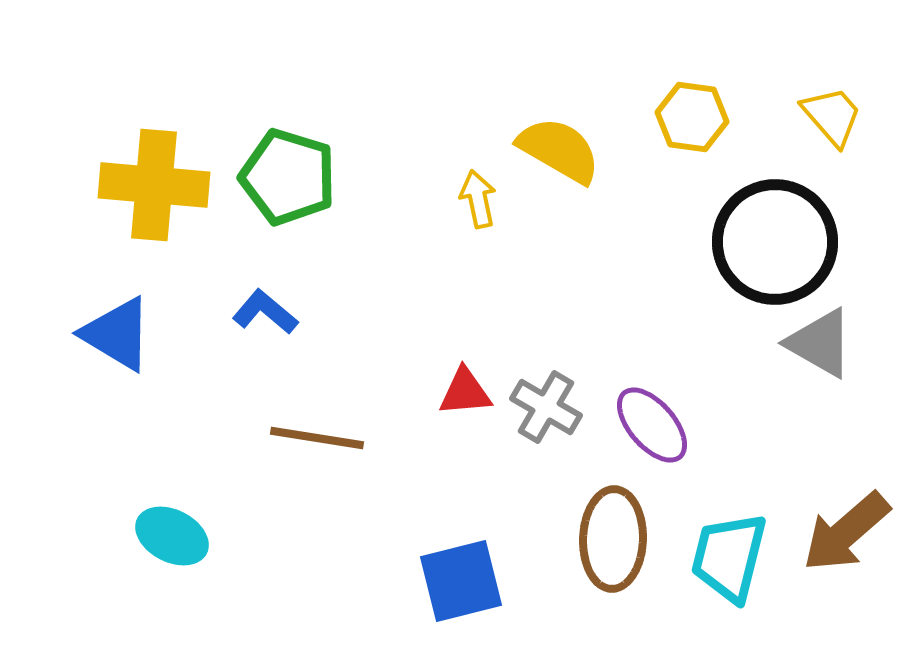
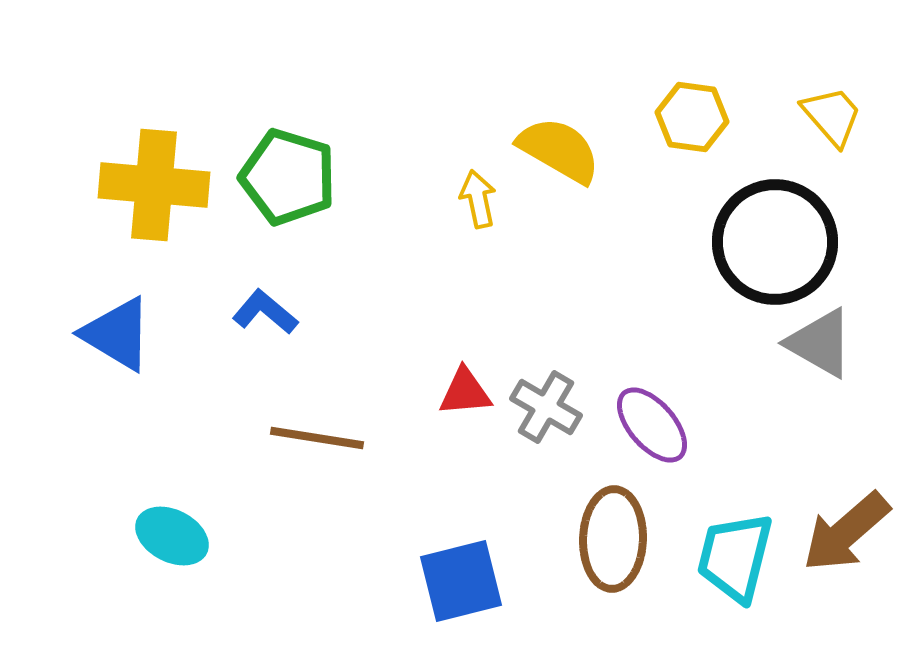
cyan trapezoid: moved 6 px right
